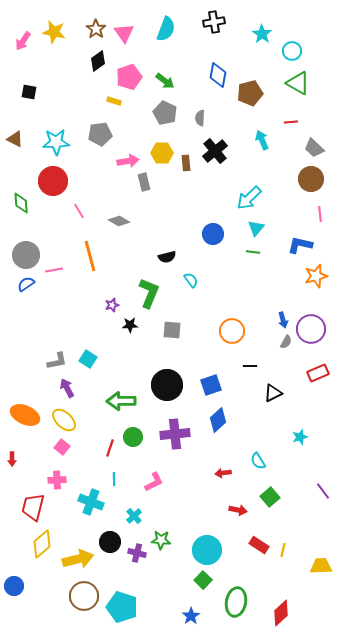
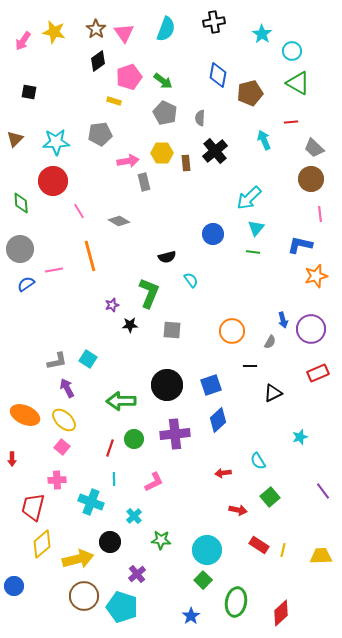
green arrow at (165, 81): moved 2 px left
brown triangle at (15, 139): rotated 48 degrees clockwise
cyan arrow at (262, 140): moved 2 px right
gray circle at (26, 255): moved 6 px left, 6 px up
gray semicircle at (286, 342): moved 16 px left
green circle at (133, 437): moved 1 px right, 2 px down
purple cross at (137, 553): moved 21 px down; rotated 36 degrees clockwise
yellow trapezoid at (321, 566): moved 10 px up
